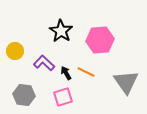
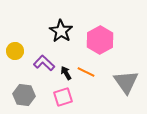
pink hexagon: rotated 24 degrees counterclockwise
